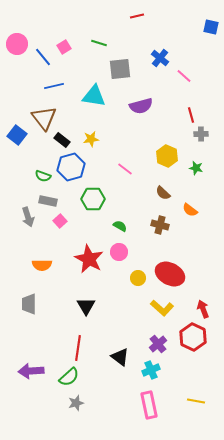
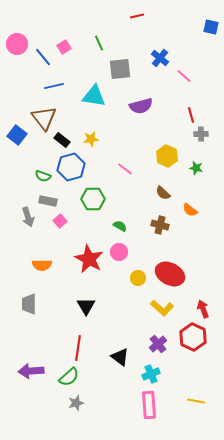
green line at (99, 43): rotated 49 degrees clockwise
cyan cross at (151, 370): moved 4 px down
pink rectangle at (149, 405): rotated 8 degrees clockwise
